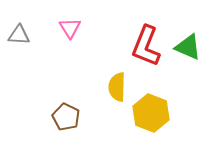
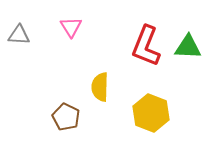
pink triangle: moved 1 px right, 1 px up
green triangle: rotated 20 degrees counterclockwise
yellow semicircle: moved 17 px left
